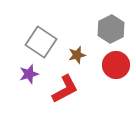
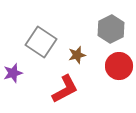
red circle: moved 3 px right, 1 px down
purple star: moved 16 px left, 1 px up
